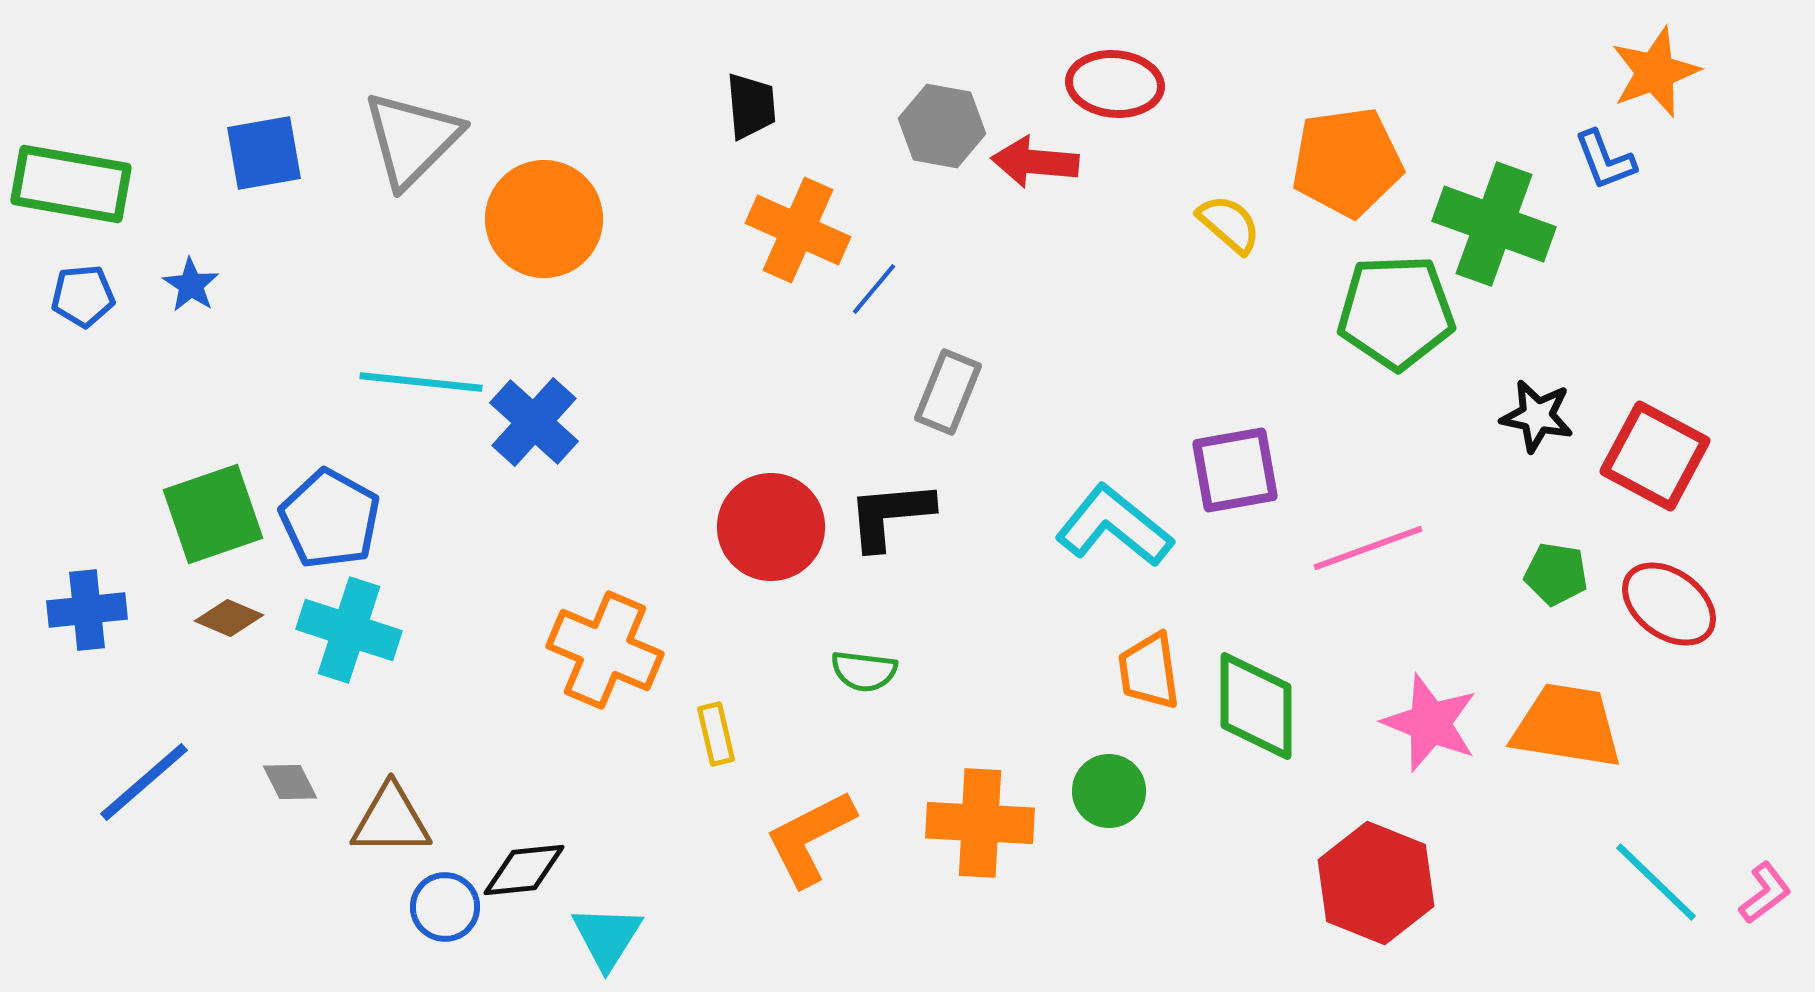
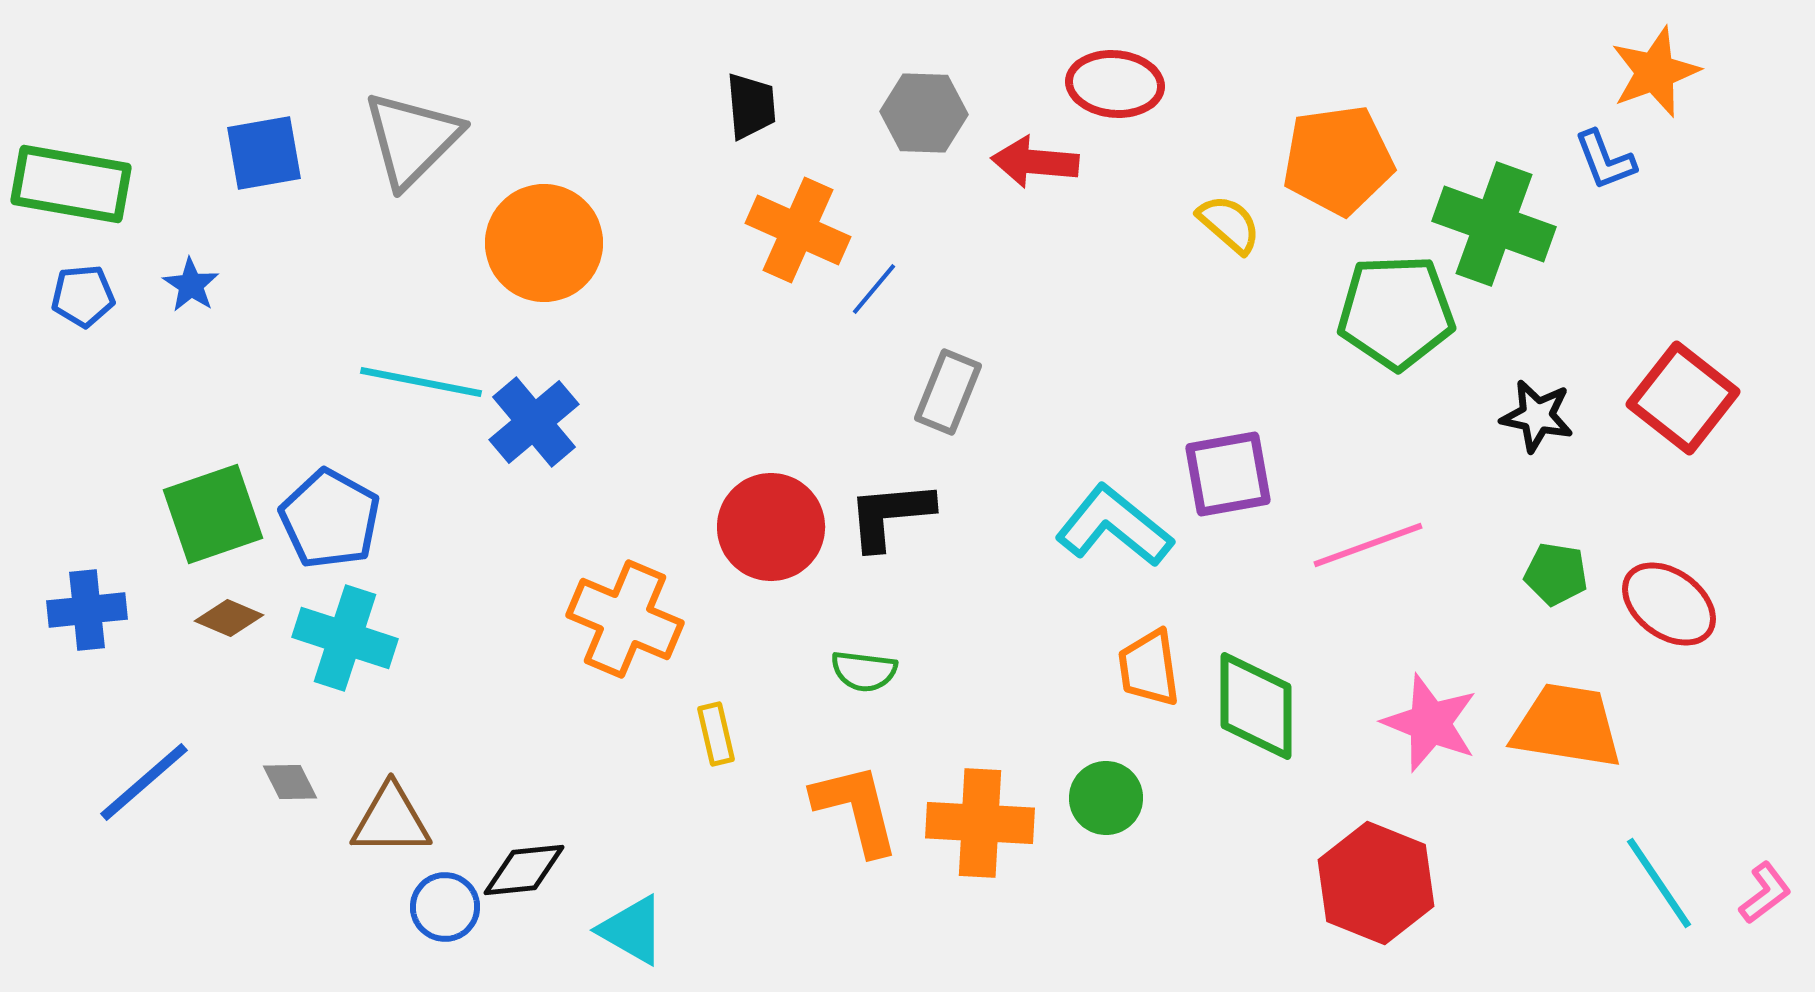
gray hexagon at (942, 126): moved 18 px left, 13 px up; rotated 8 degrees counterclockwise
orange pentagon at (1347, 162): moved 9 px left, 2 px up
orange circle at (544, 219): moved 24 px down
cyan line at (421, 382): rotated 5 degrees clockwise
blue cross at (534, 422): rotated 8 degrees clockwise
red square at (1655, 456): moved 28 px right, 58 px up; rotated 10 degrees clockwise
purple square at (1235, 470): moved 7 px left, 4 px down
pink line at (1368, 548): moved 3 px up
cyan cross at (349, 630): moved 4 px left, 8 px down
orange cross at (605, 650): moved 20 px right, 31 px up
orange trapezoid at (1149, 671): moved 3 px up
green circle at (1109, 791): moved 3 px left, 7 px down
orange L-shape at (810, 838): moved 46 px right, 29 px up; rotated 103 degrees clockwise
cyan line at (1656, 882): moved 3 px right, 1 px down; rotated 12 degrees clockwise
cyan triangle at (607, 937): moved 25 px right, 7 px up; rotated 32 degrees counterclockwise
